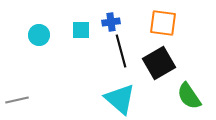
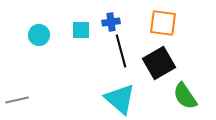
green semicircle: moved 4 px left
